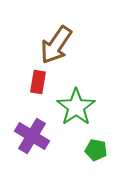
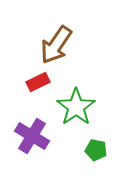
red rectangle: rotated 55 degrees clockwise
